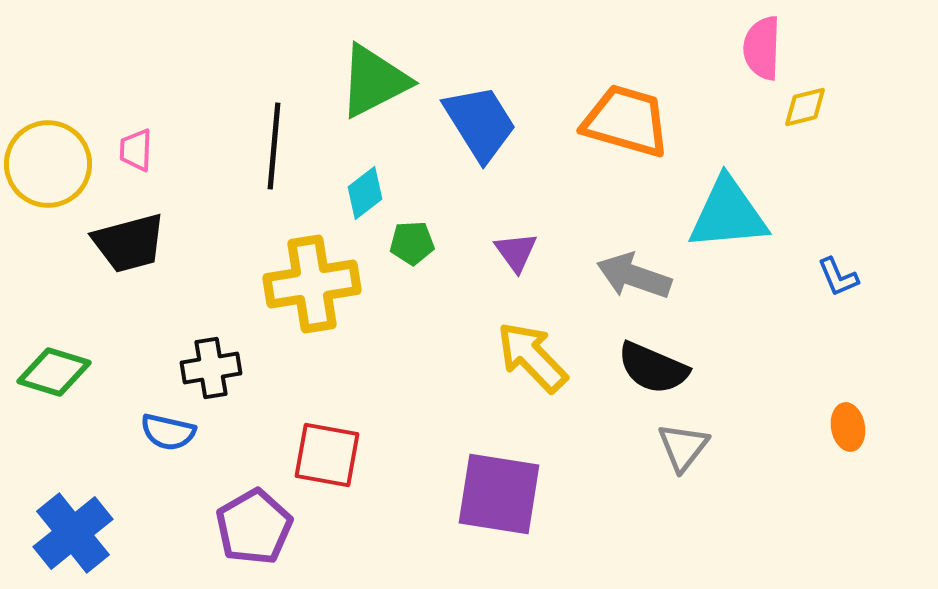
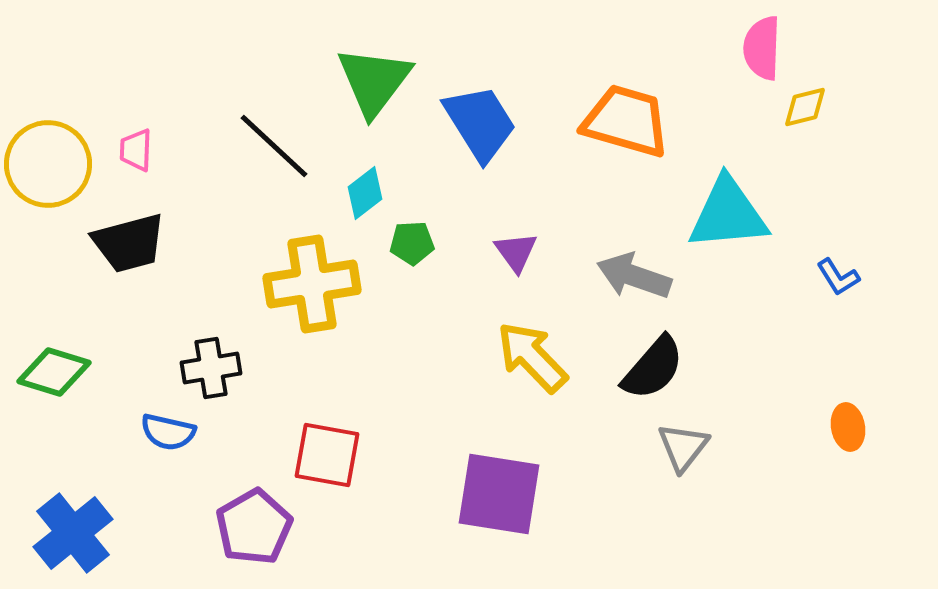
green triangle: rotated 26 degrees counterclockwise
black line: rotated 52 degrees counterclockwise
blue L-shape: rotated 9 degrees counterclockwise
black semicircle: rotated 72 degrees counterclockwise
